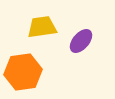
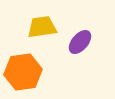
purple ellipse: moved 1 px left, 1 px down
